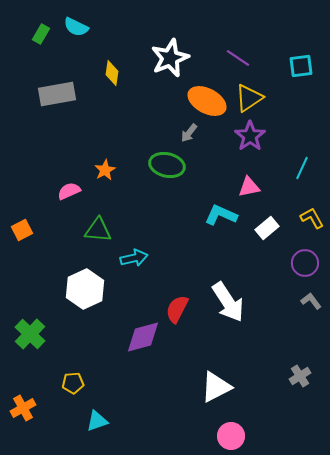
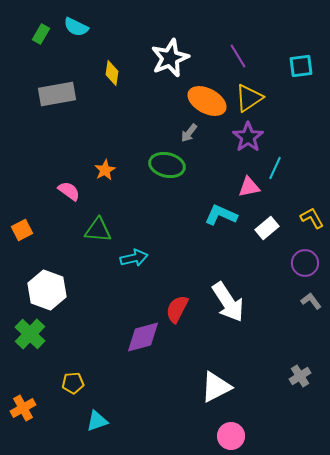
purple line: moved 2 px up; rotated 25 degrees clockwise
purple star: moved 2 px left, 1 px down
cyan line: moved 27 px left
pink semicircle: rotated 60 degrees clockwise
white hexagon: moved 38 px left, 1 px down; rotated 15 degrees counterclockwise
